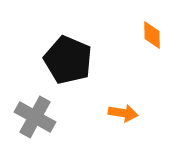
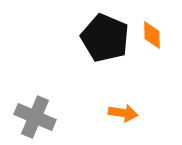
black pentagon: moved 37 px right, 22 px up
gray cross: rotated 6 degrees counterclockwise
